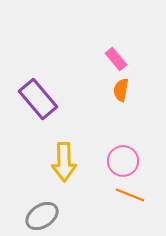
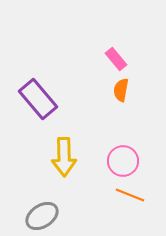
yellow arrow: moved 5 px up
